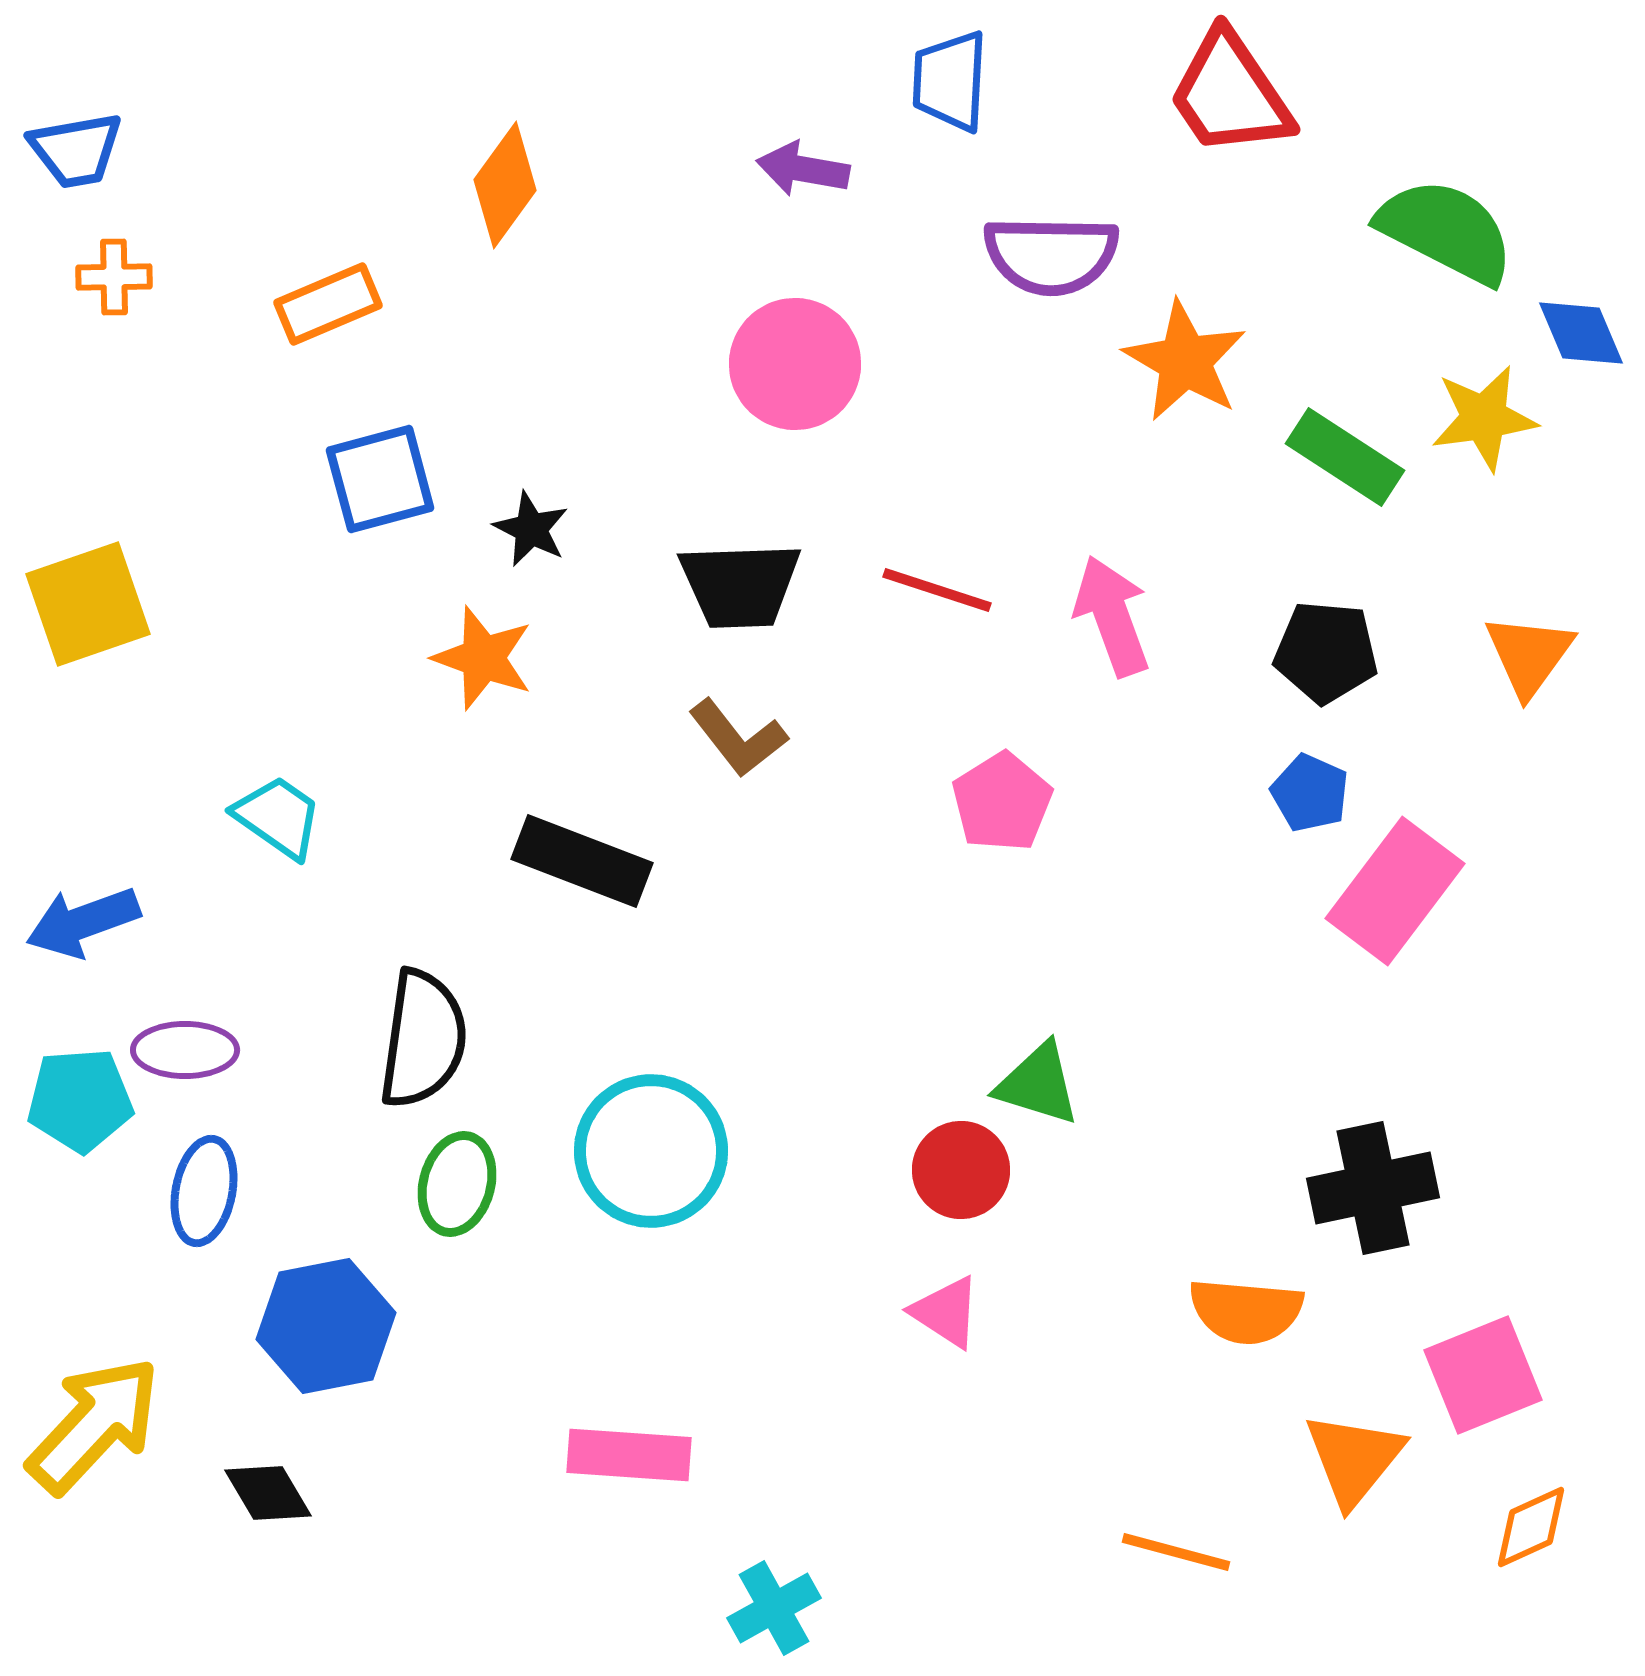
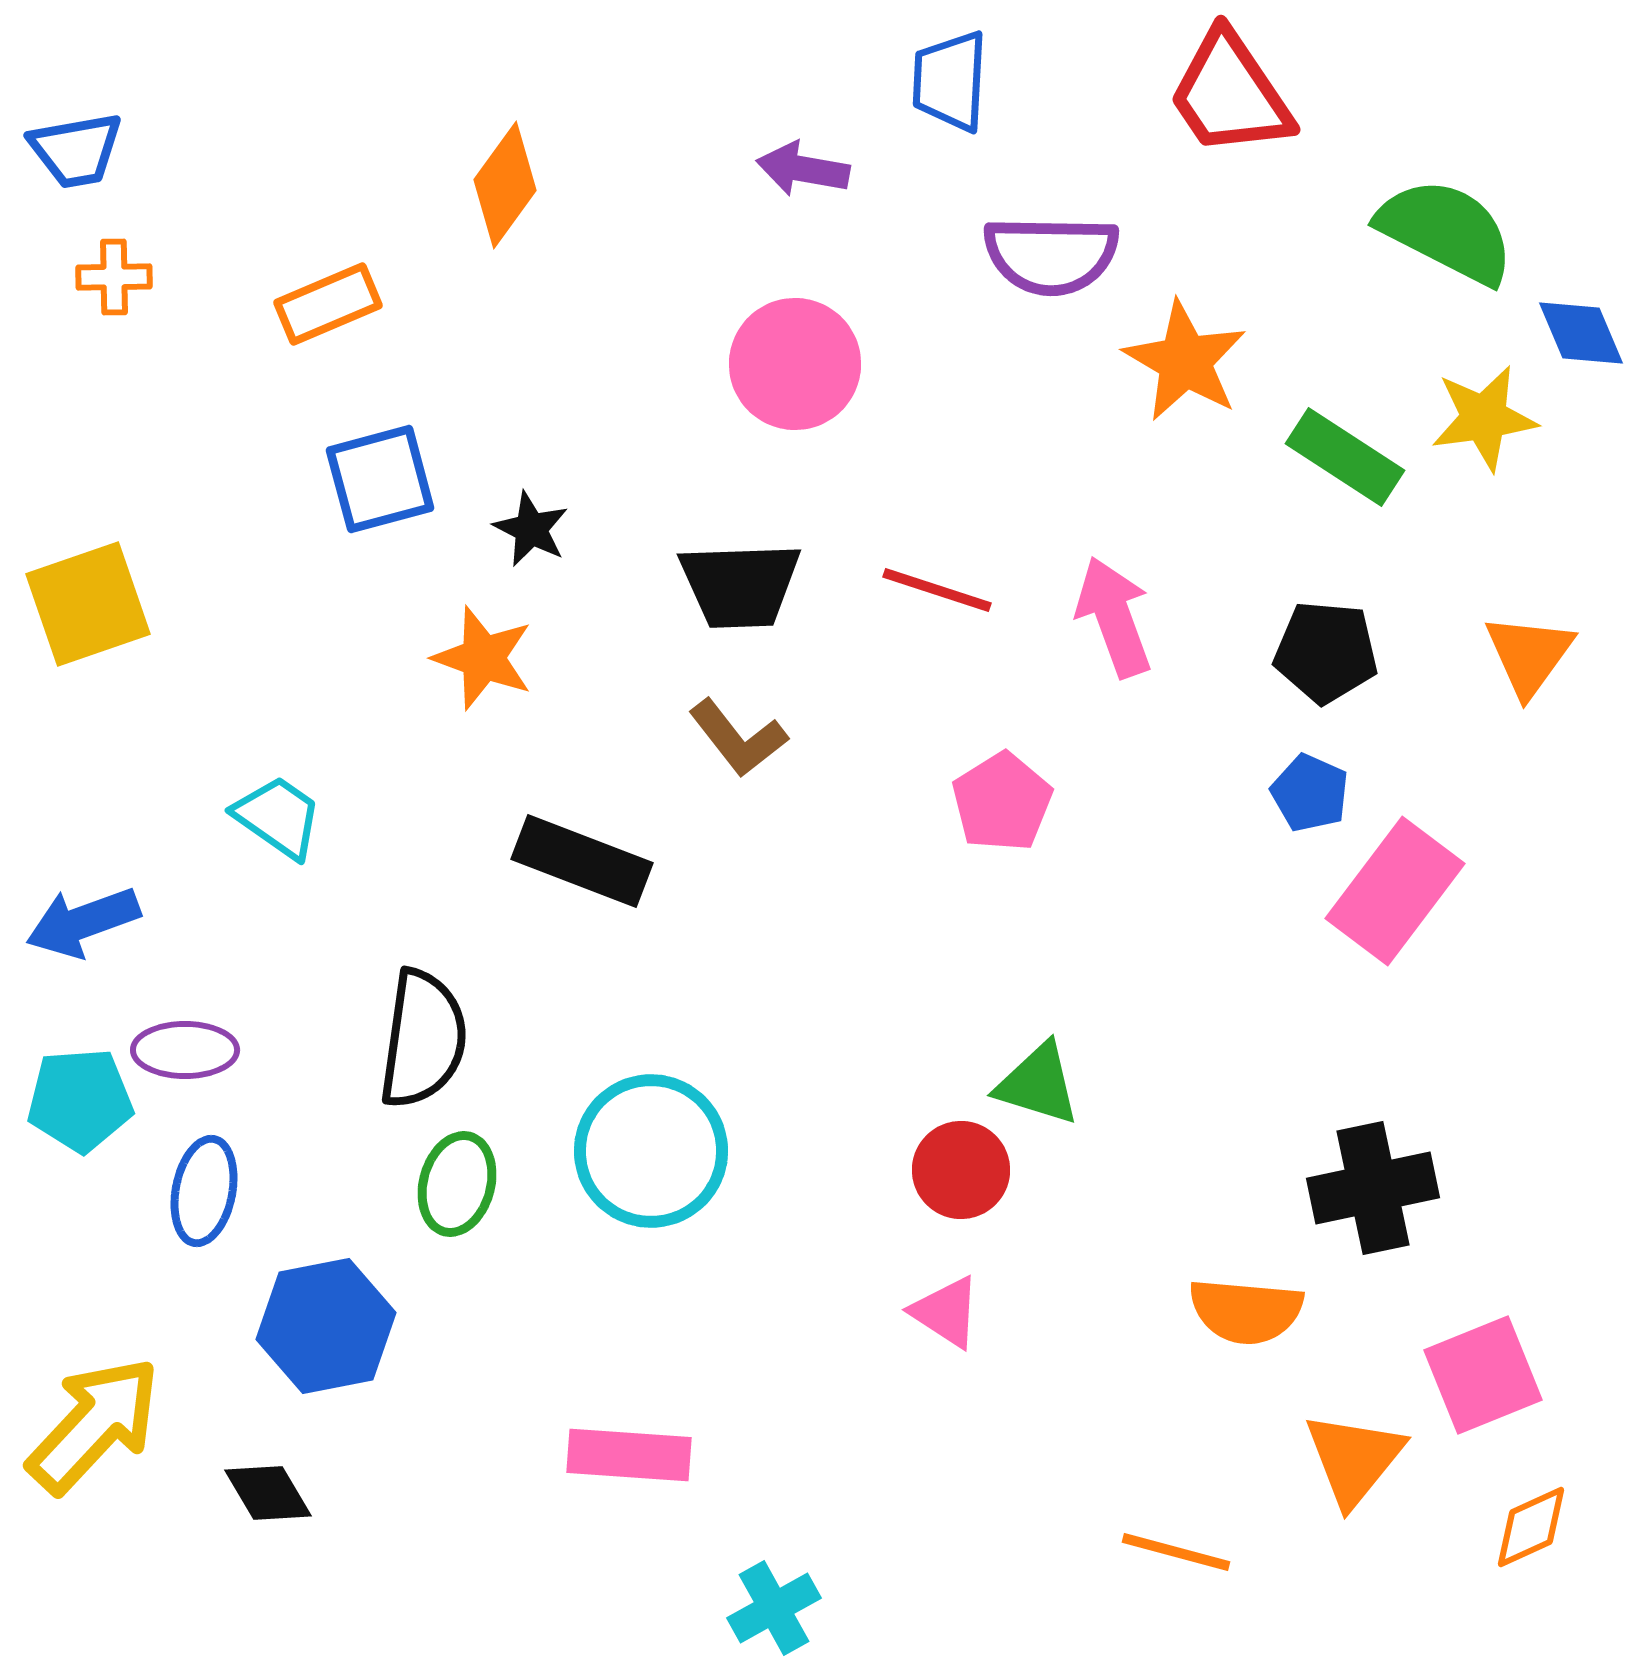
pink arrow at (1112, 616): moved 2 px right, 1 px down
